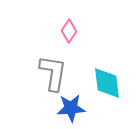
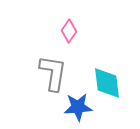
blue star: moved 7 px right, 1 px up
